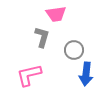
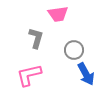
pink trapezoid: moved 2 px right
gray L-shape: moved 6 px left, 1 px down
blue arrow: rotated 35 degrees counterclockwise
